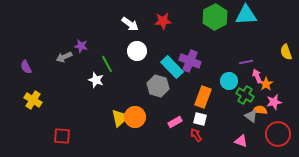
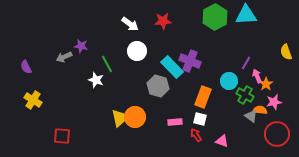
purple line: moved 1 px down; rotated 48 degrees counterclockwise
pink rectangle: rotated 24 degrees clockwise
red circle: moved 1 px left
pink triangle: moved 19 px left
